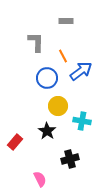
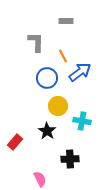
blue arrow: moved 1 px left, 1 px down
black cross: rotated 12 degrees clockwise
